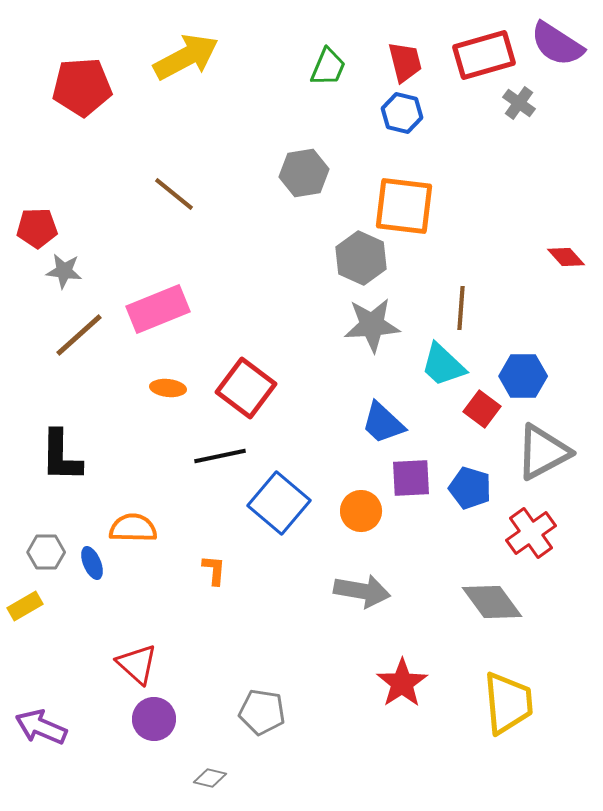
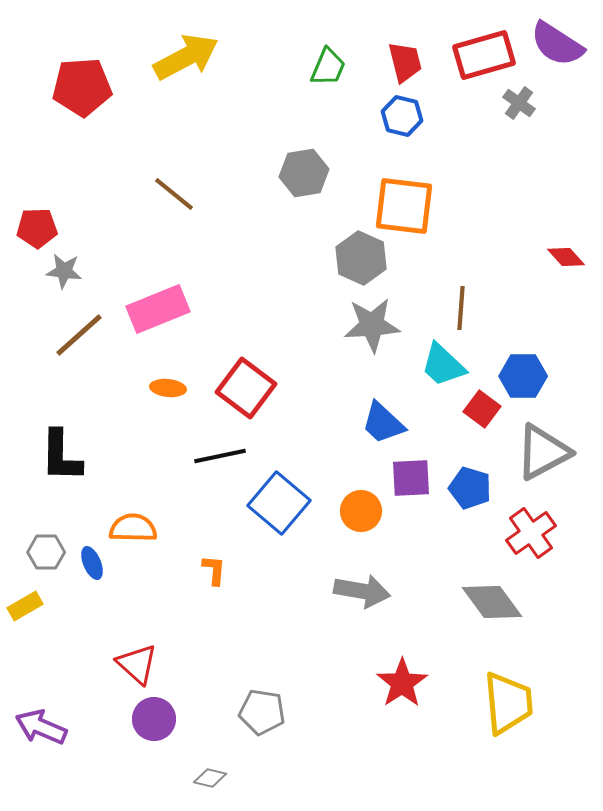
blue hexagon at (402, 113): moved 3 px down
